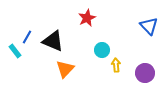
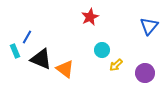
red star: moved 3 px right, 1 px up
blue triangle: rotated 24 degrees clockwise
black triangle: moved 12 px left, 18 px down
cyan rectangle: rotated 16 degrees clockwise
yellow arrow: rotated 128 degrees counterclockwise
orange triangle: rotated 36 degrees counterclockwise
